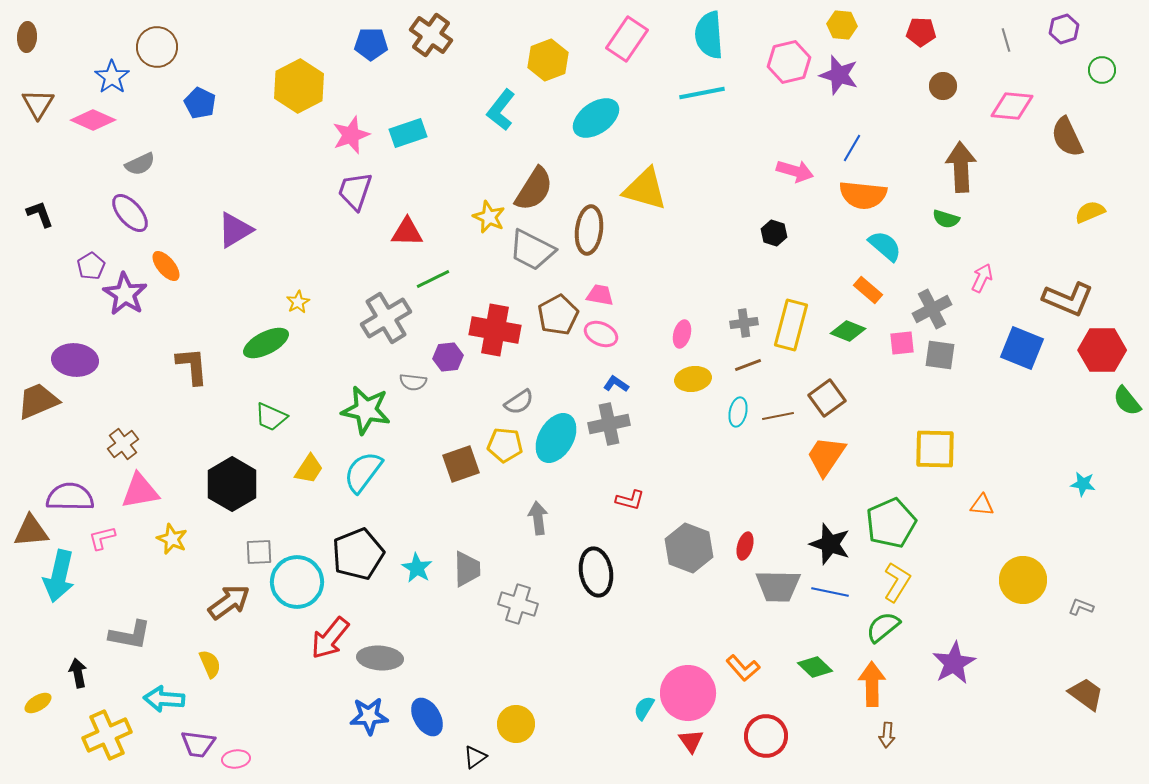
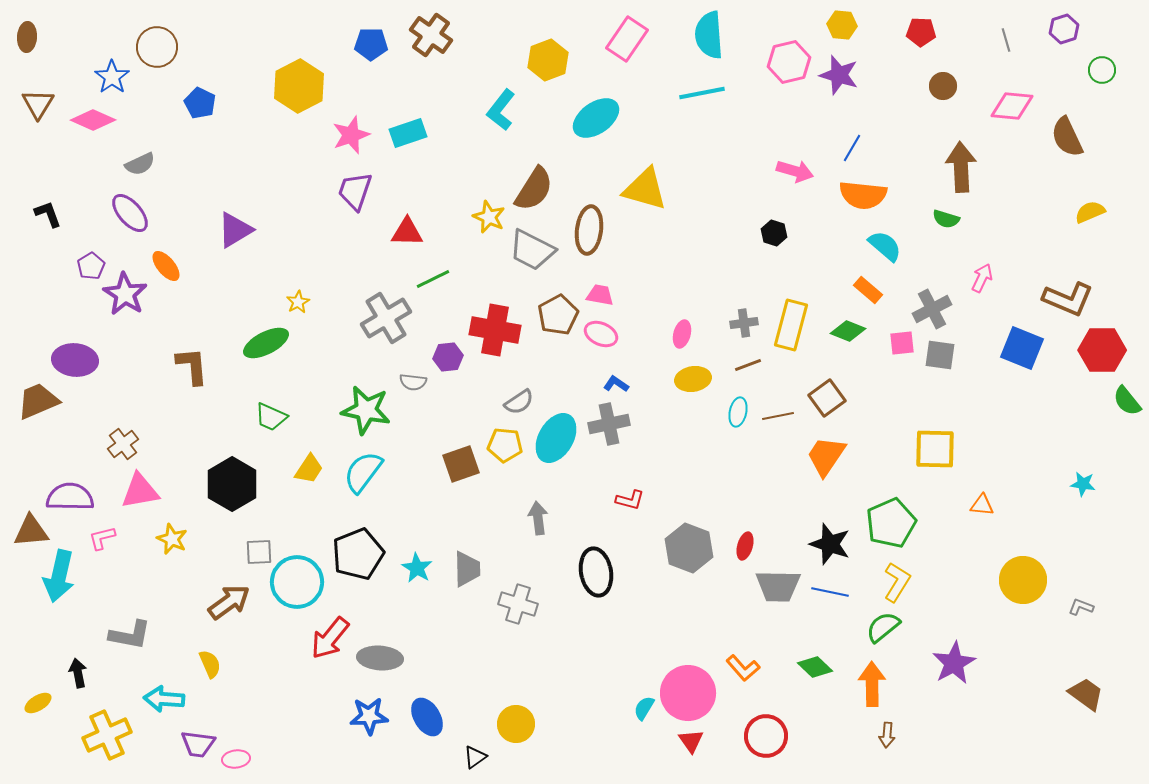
black L-shape at (40, 214): moved 8 px right
